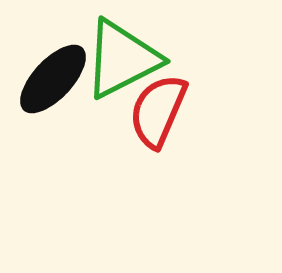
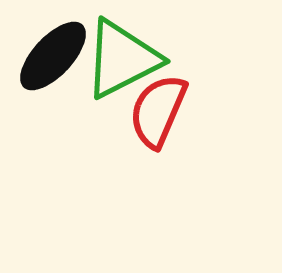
black ellipse: moved 23 px up
